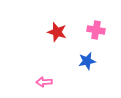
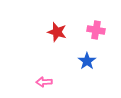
blue star: rotated 24 degrees counterclockwise
